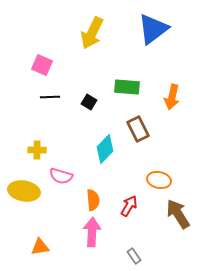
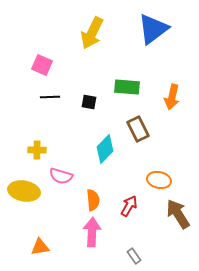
black square: rotated 21 degrees counterclockwise
